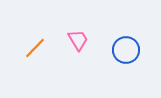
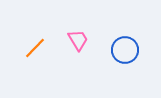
blue circle: moved 1 px left
